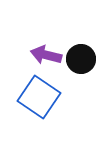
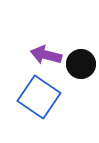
black circle: moved 5 px down
